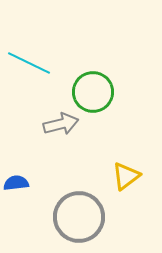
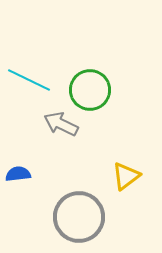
cyan line: moved 17 px down
green circle: moved 3 px left, 2 px up
gray arrow: rotated 140 degrees counterclockwise
blue semicircle: moved 2 px right, 9 px up
